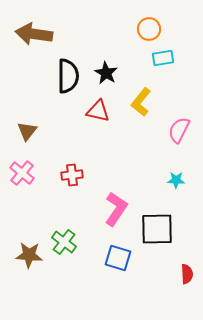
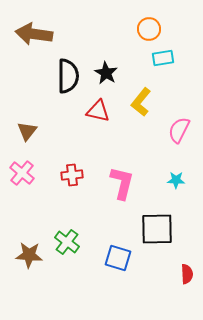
pink L-shape: moved 6 px right, 26 px up; rotated 20 degrees counterclockwise
green cross: moved 3 px right
